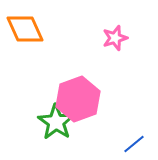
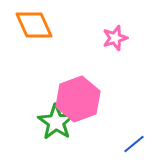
orange diamond: moved 9 px right, 4 px up
